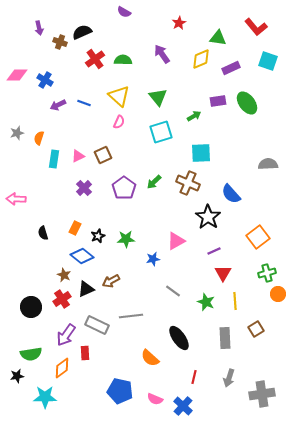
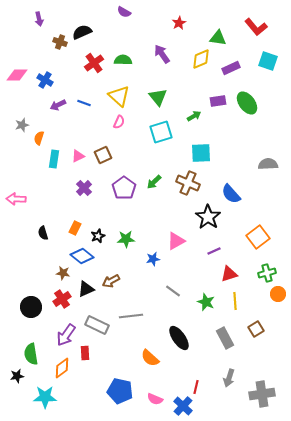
purple arrow at (39, 28): moved 9 px up
red cross at (95, 59): moved 1 px left, 4 px down
gray star at (17, 133): moved 5 px right, 8 px up
red triangle at (223, 273): moved 6 px right, 1 px down; rotated 42 degrees clockwise
brown star at (64, 275): moved 1 px left, 2 px up; rotated 16 degrees counterclockwise
gray rectangle at (225, 338): rotated 25 degrees counterclockwise
green semicircle at (31, 354): rotated 90 degrees clockwise
red line at (194, 377): moved 2 px right, 10 px down
